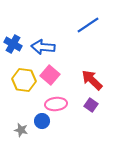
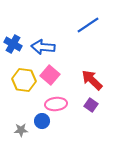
gray star: rotated 16 degrees counterclockwise
